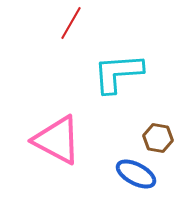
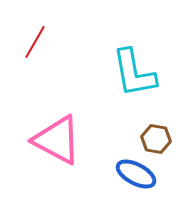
red line: moved 36 px left, 19 px down
cyan L-shape: moved 16 px right; rotated 96 degrees counterclockwise
brown hexagon: moved 2 px left, 1 px down
